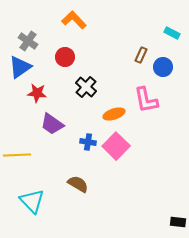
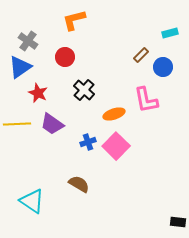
orange L-shape: rotated 60 degrees counterclockwise
cyan rectangle: moved 2 px left; rotated 42 degrees counterclockwise
brown rectangle: rotated 21 degrees clockwise
black cross: moved 2 px left, 3 px down
red star: moved 1 px right; rotated 18 degrees clockwise
blue cross: rotated 28 degrees counterclockwise
yellow line: moved 31 px up
brown semicircle: moved 1 px right
cyan triangle: rotated 12 degrees counterclockwise
